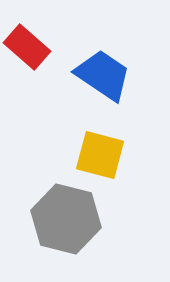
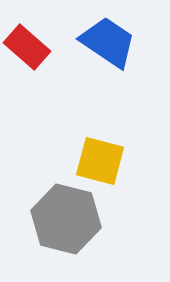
blue trapezoid: moved 5 px right, 33 px up
yellow square: moved 6 px down
